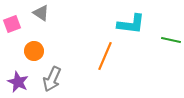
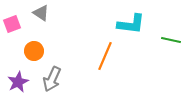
purple star: rotated 20 degrees clockwise
